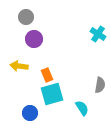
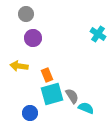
gray circle: moved 3 px up
purple circle: moved 1 px left, 1 px up
gray semicircle: moved 28 px left, 11 px down; rotated 42 degrees counterclockwise
cyan semicircle: moved 4 px right; rotated 35 degrees counterclockwise
